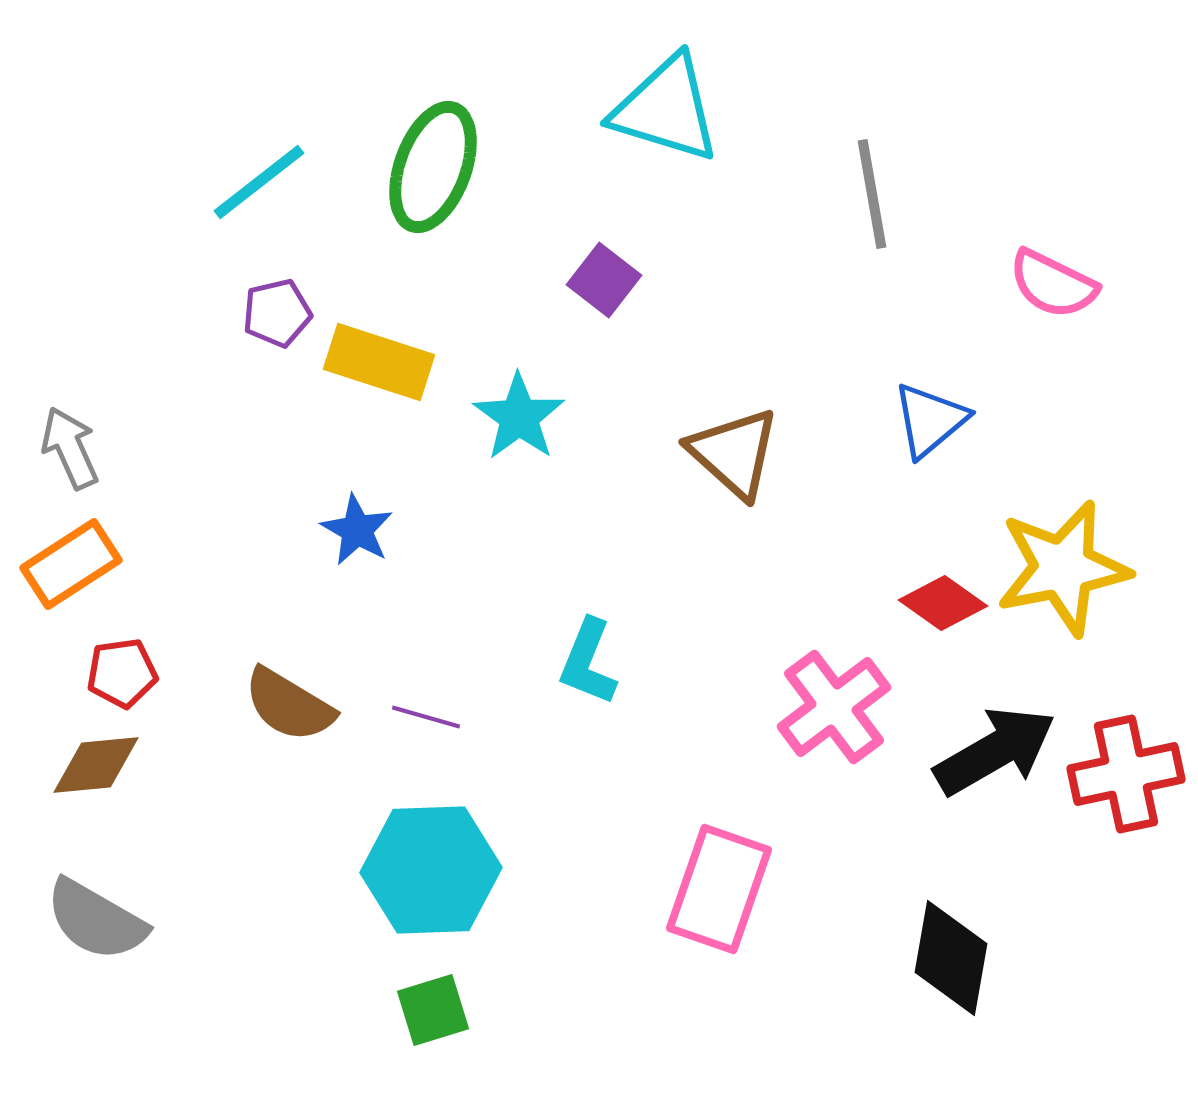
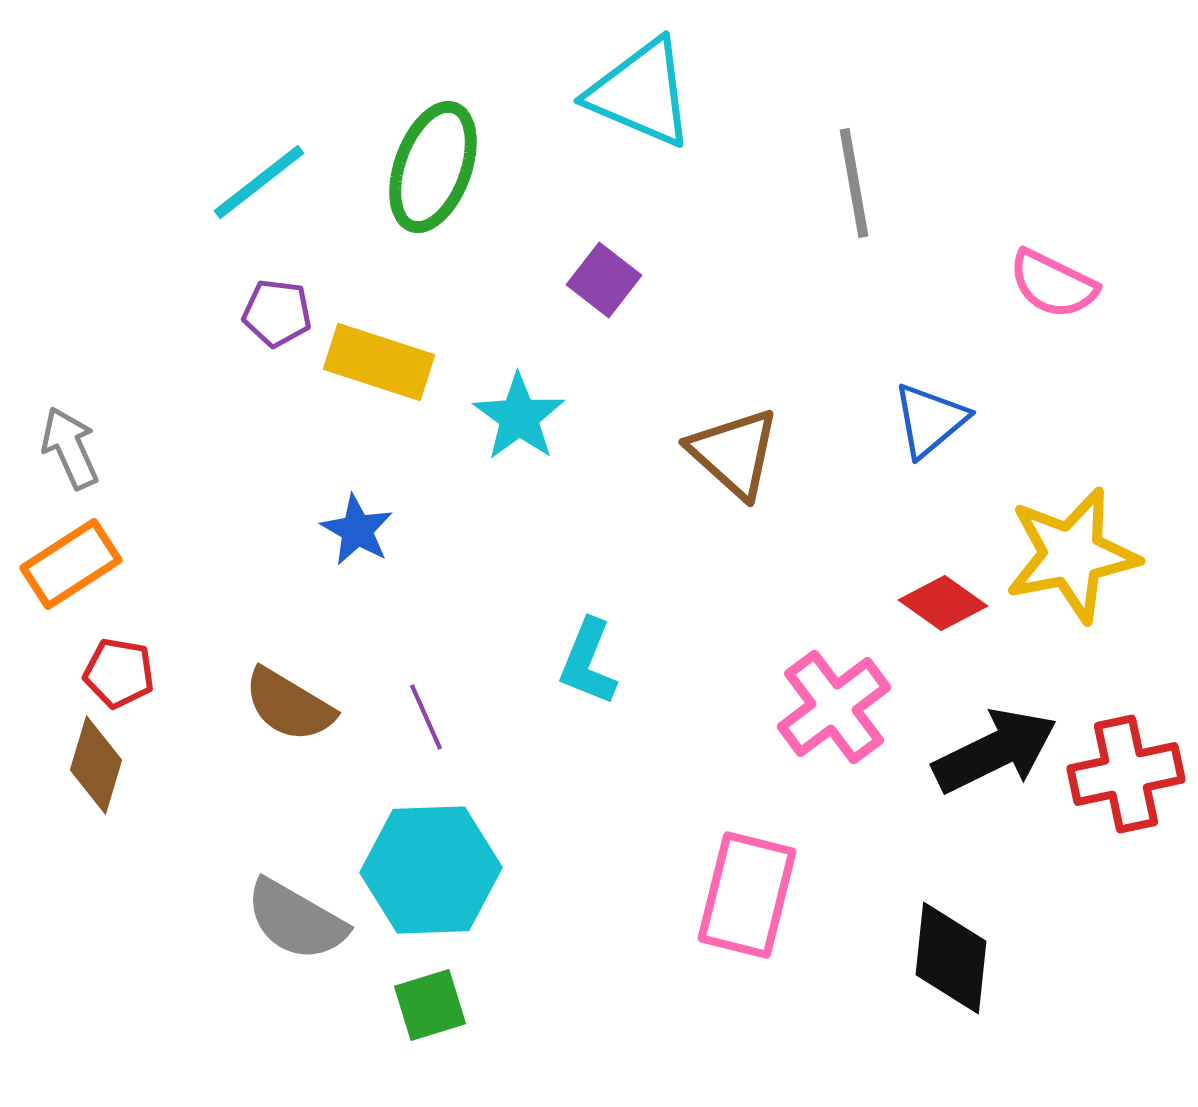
cyan triangle: moved 25 px left, 16 px up; rotated 6 degrees clockwise
gray line: moved 18 px left, 11 px up
purple pentagon: rotated 20 degrees clockwise
yellow star: moved 9 px right, 13 px up
red pentagon: moved 3 px left; rotated 18 degrees clockwise
purple line: rotated 50 degrees clockwise
black arrow: rotated 4 degrees clockwise
brown diamond: rotated 68 degrees counterclockwise
pink rectangle: moved 28 px right, 6 px down; rotated 5 degrees counterclockwise
gray semicircle: moved 200 px right
black diamond: rotated 4 degrees counterclockwise
green square: moved 3 px left, 5 px up
